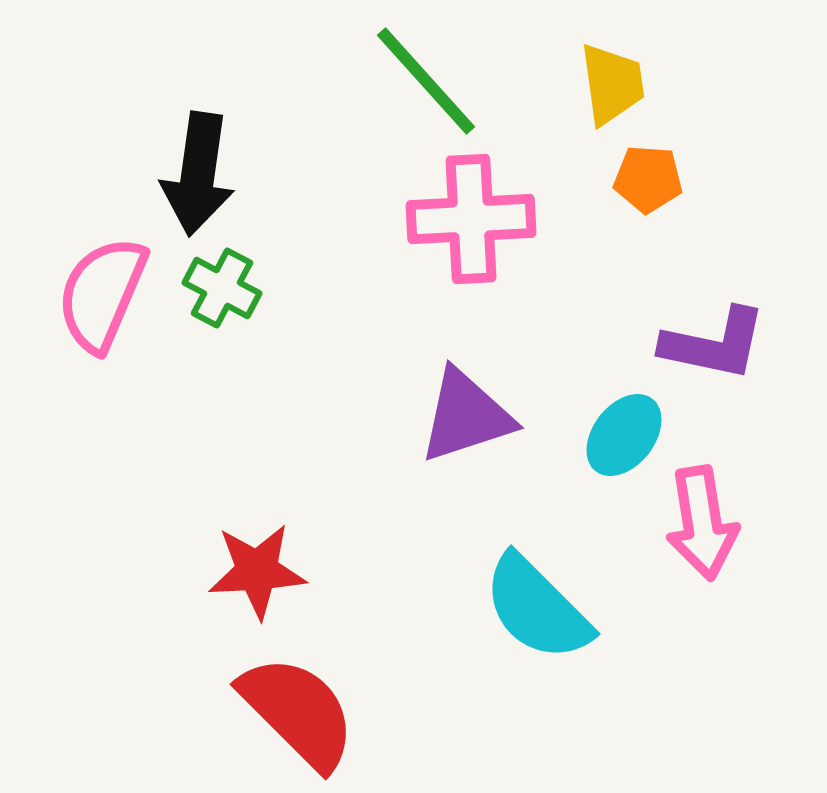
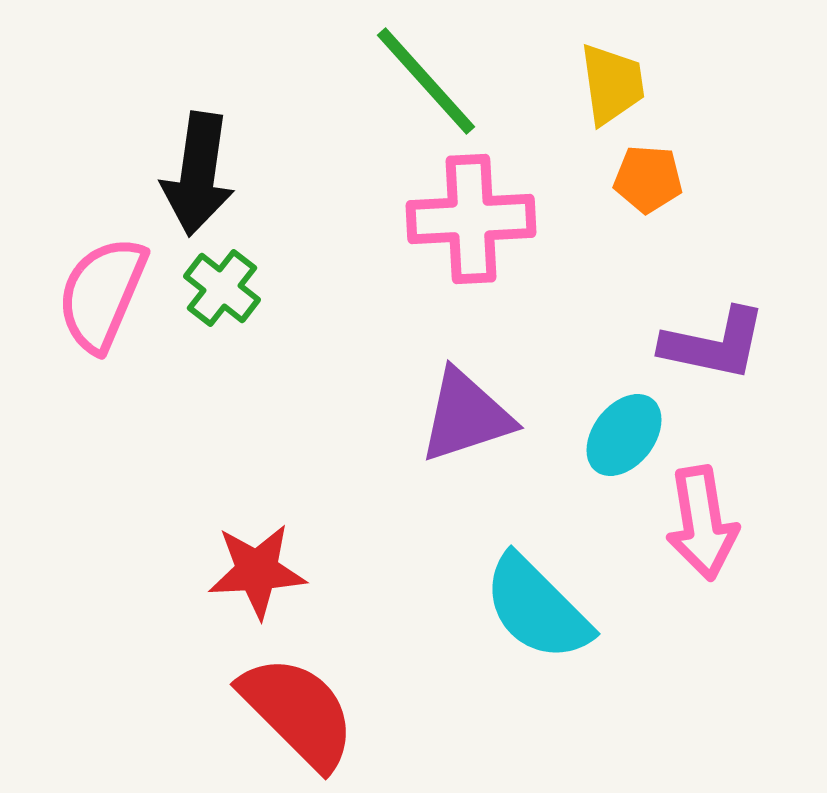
green cross: rotated 10 degrees clockwise
